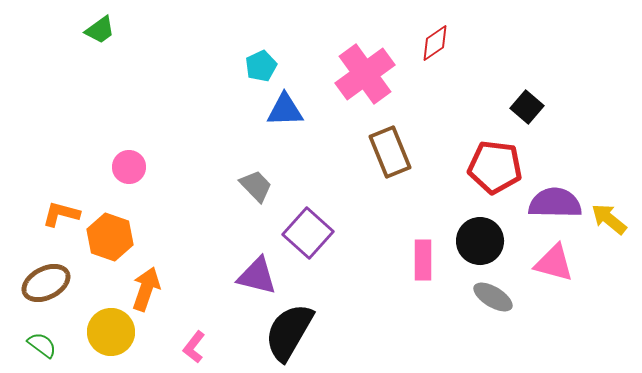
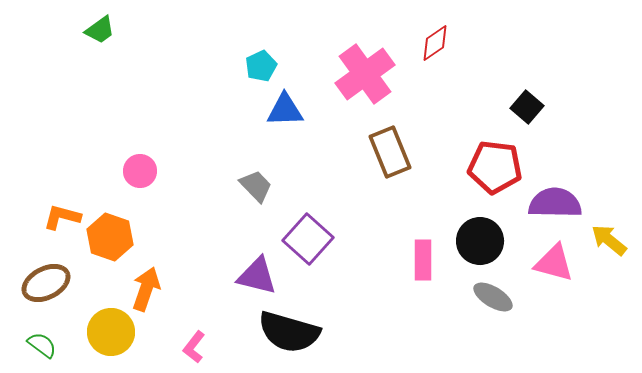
pink circle: moved 11 px right, 4 px down
orange L-shape: moved 1 px right, 3 px down
yellow arrow: moved 21 px down
purple square: moved 6 px down
black semicircle: rotated 104 degrees counterclockwise
